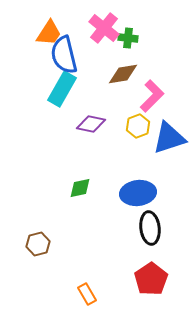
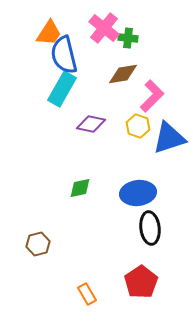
yellow hexagon: rotated 20 degrees counterclockwise
red pentagon: moved 10 px left, 3 px down
